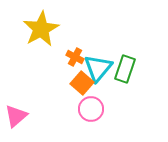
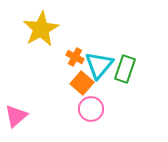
cyan triangle: moved 1 px right, 3 px up
